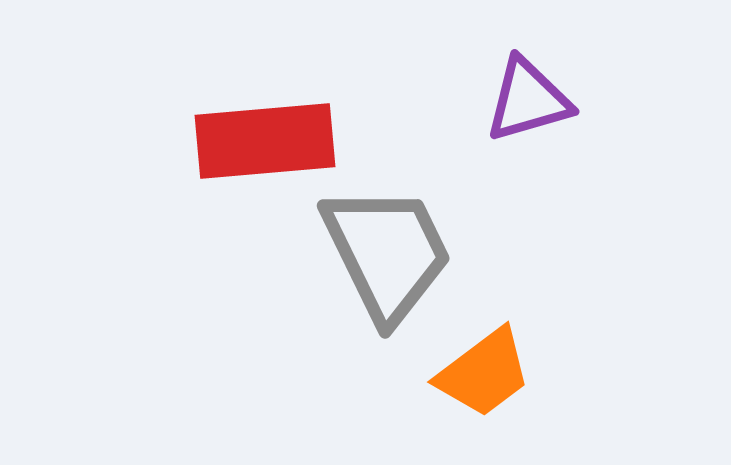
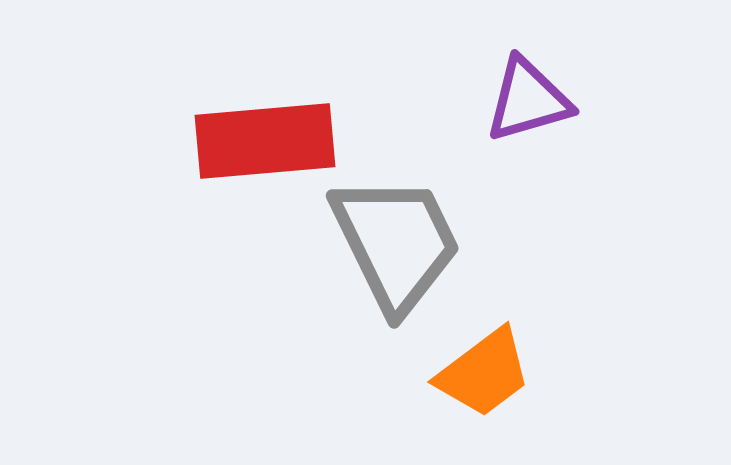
gray trapezoid: moved 9 px right, 10 px up
